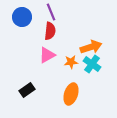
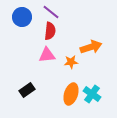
purple line: rotated 30 degrees counterclockwise
pink triangle: rotated 24 degrees clockwise
cyan cross: moved 30 px down
